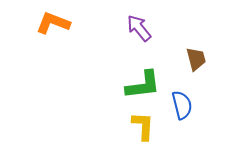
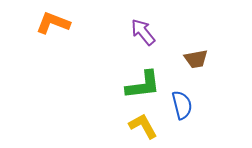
purple arrow: moved 4 px right, 4 px down
brown trapezoid: rotated 95 degrees clockwise
yellow L-shape: rotated 32 degrees counterclockwise
